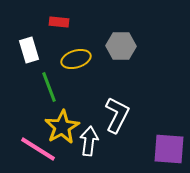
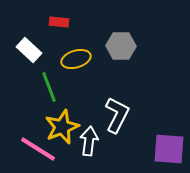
white rectangle: rotated 30 degrees counterclockwise
yellow star: rotated 8 degrees clockwise
